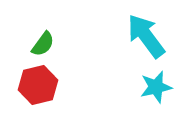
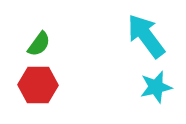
green semicircle: moved 4 px left
red hexagon: rotated 15 degrees clockwise
